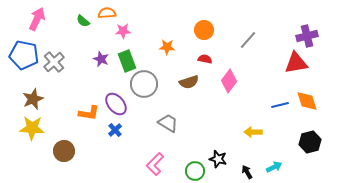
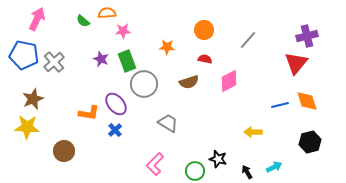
red triangle: rotated 40 degrees counterclockwise
pink diamond: rotated 25 degrees clockwise
yellow star: moved 5 px left, 1 px up
